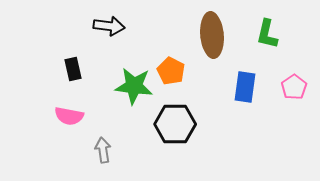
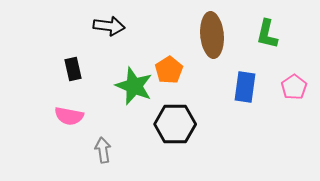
orange pentagon: moved 2 px left, 1 px up; rotated 12 degrees clockwise
green star: rotated 15 degrees clockwise
